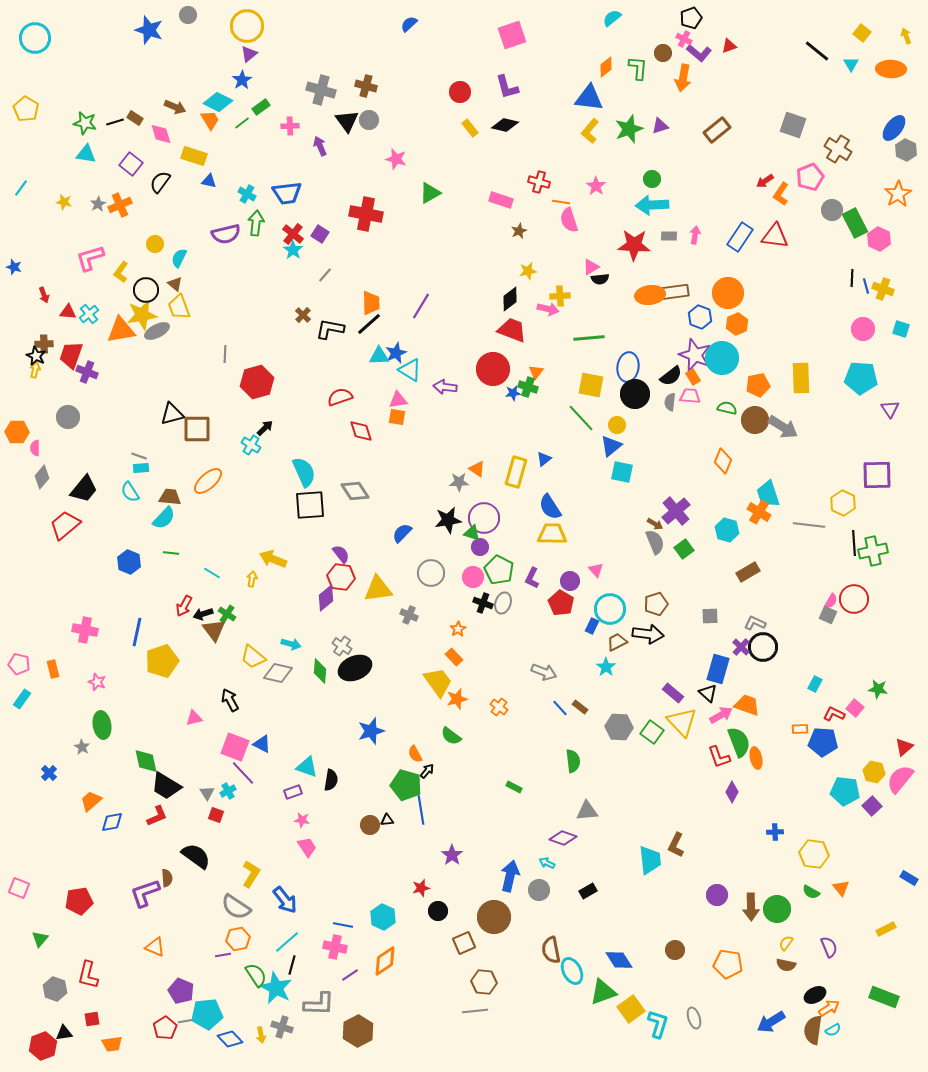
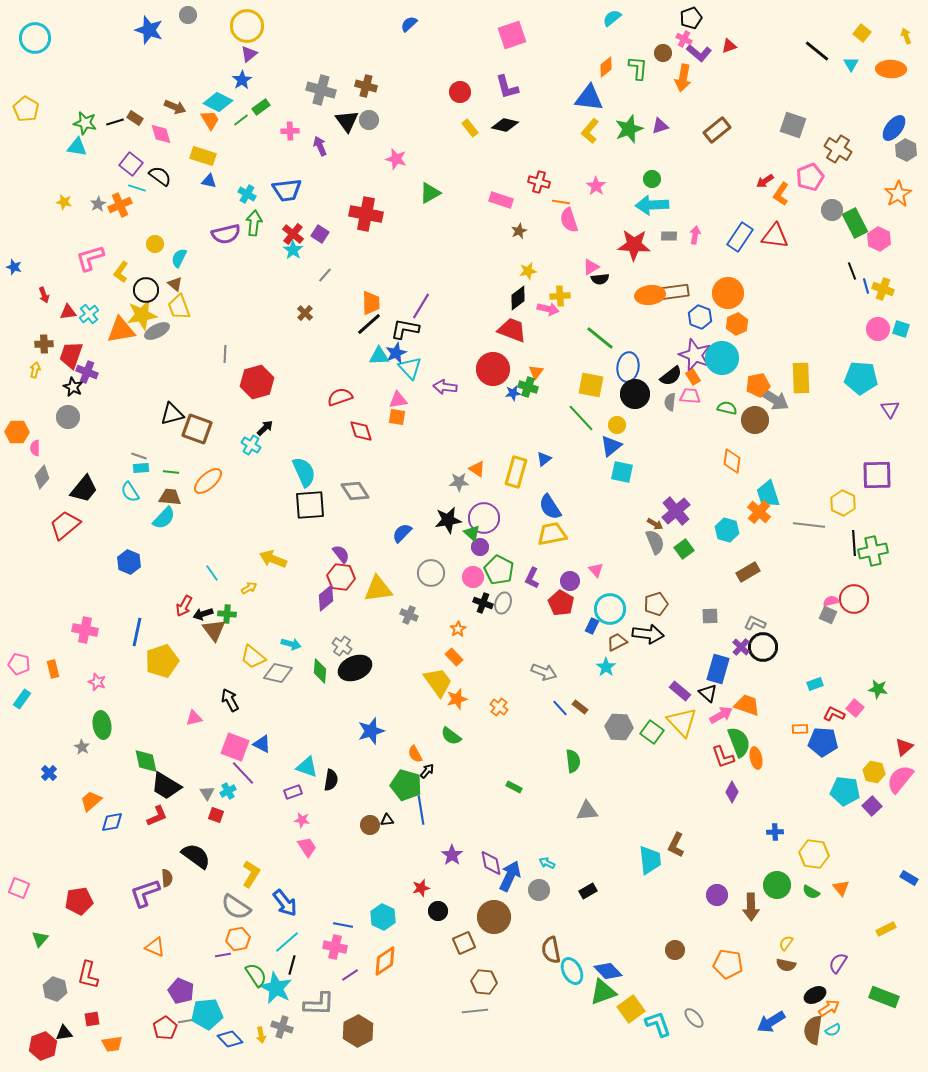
green line at (242, 123): moved 1 px left, 3 px up
pink cross at (290, 126): moved 5 px down
cyan triangle at (86, 154): moved 9 px left, 7 px up
yellow rectangle at (194, 156): moved 9 px right
black semicircle at (160, 182): moved 6 px up; rotated 90 degrees clockwise
cyan line at (21, 188): moved 116 px right; rotated 72 degrees clockwise
blue trapezoid at (287, 193): moved 3 px up
green arrow at (256, 223): moved 2 px left
black line at (852, 278): moved 7 px up; rotated 24 degrees counterclockwise
black diamond at (510, 299): moved 8 px right, 1 px up
red triangle at (68, 312): rotated 12 degrees counterclockwise
brown cross at (303, 315): moved 2 px right, 2 px up
black L-shape at (330, 329): moved 75 px right
pink circle at (863, 329): moved 15 px right
green line at (589, 338): moved 11 px right; rotated 44 degrees clockwise
black star at (36, 356): moved 37 px right, 31 px down
cyan triangle at (410, 370): moved 2 px up; rotated 15 degrees clockwise
gray arrow at (783, 427): moved 9 px left, 28 px up
brown square at (197, 429): rotated 20 degrees clockwise
orange diamond at (723, 461): moved 9 px right; rotated 15 degrees counterclockwise
orange cross at (759, 512): rotated 10 degrees clockwise
green triangle at (472, 533): rotated 24 degrees clockwise
yellow trapezoid at (552, 534): rotated 12 degrees counterclockwise
green line at (171, 553): moved 81 px up
cyan line at (212, 573): rotated 24 degrees clockwise
yellow arrow at (252, 579): moved 3 px left, 9 px down; rotated 49 degrees clockwise
pink semicircle at (831, 601): rotated 133 degrees counterclockwise
green cross at (227, 614): rotated 30 degrees counterclockwise
cyan rectangle at (815, 684): rotated 42 degrees clockwise
purple rectangle at (673, 693): moved 7 px right, 2 px up
red L-shape at (719, 757): moved 4 px right
purple diamond at (563, 838): moved 72 px left, 25 px down; rotated 60 degrees clockwise
blue arrow at (510, 876): rotated 12 degrees clockwise
blue arrow at (285, 900): moved 3 px down
green circle at (777, 909): moved 24 px up
purple semicircle at (829, 947): moved 9 px right, 16 px down; rotated 125 degrees counterclockwise
blue diamond at (619, 960): moved 11 px left, 11 px down; rotated 12 degrees counterclockwise
gray ellipse at (694, 1018): rotated 25 degrees counterclockwise
cyan L-shape at (658, 1024): rotated 36 degrees counterclockwise
